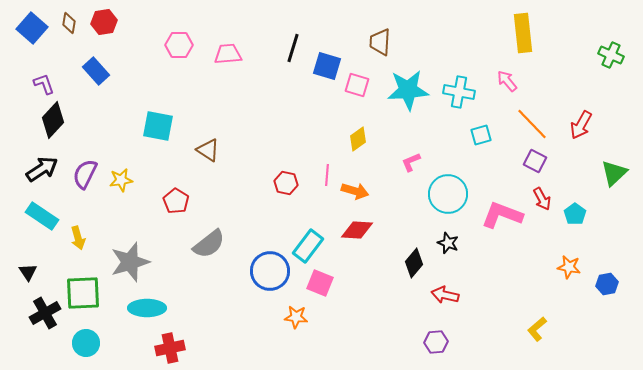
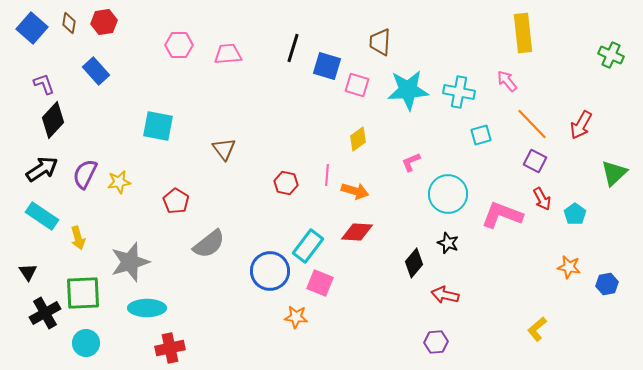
brown triangle at (208, 150): moved 16 px right, 1 px up; rotated 20 degrees clockwise
yellow star at (121, 180): moved 2 px left, 2 px down
red diamond at (357, 230): moved 2 px down
